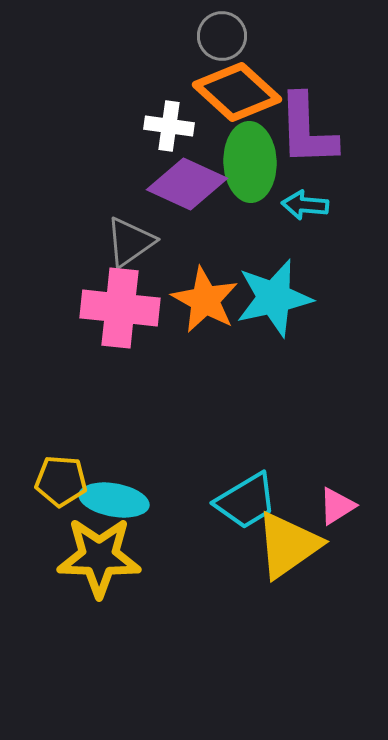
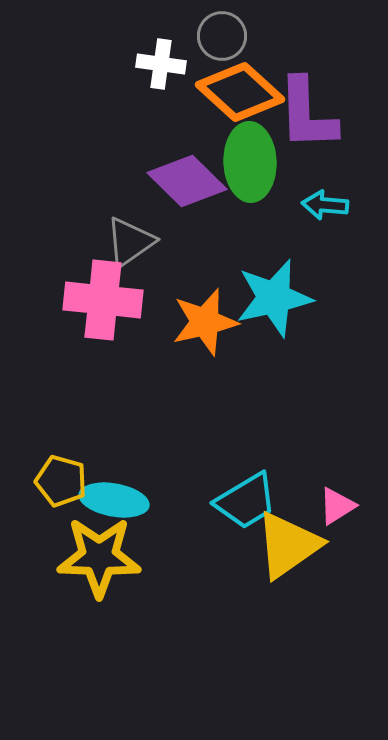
orange diamond: moved 3 px right
white cross: moved 8 px left, 62 px up
purple L-shape: moved 16 px up
purple diamond: moved 3 px up; rotated 20 degrees clockwise
cyan arrow: moved 20 px right
orange star: moved 22 px down; rotated 30 degrees clockwise
pink cross: moved 17 px left, 8 px up
yellow pentagon: rotated 12 degrees clockwise
